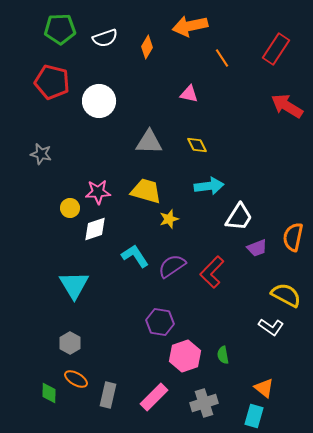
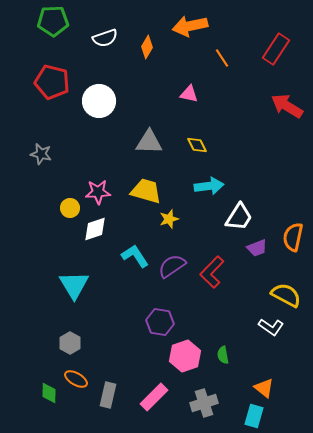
green pentagon: moved 7 px left, 8 px up
